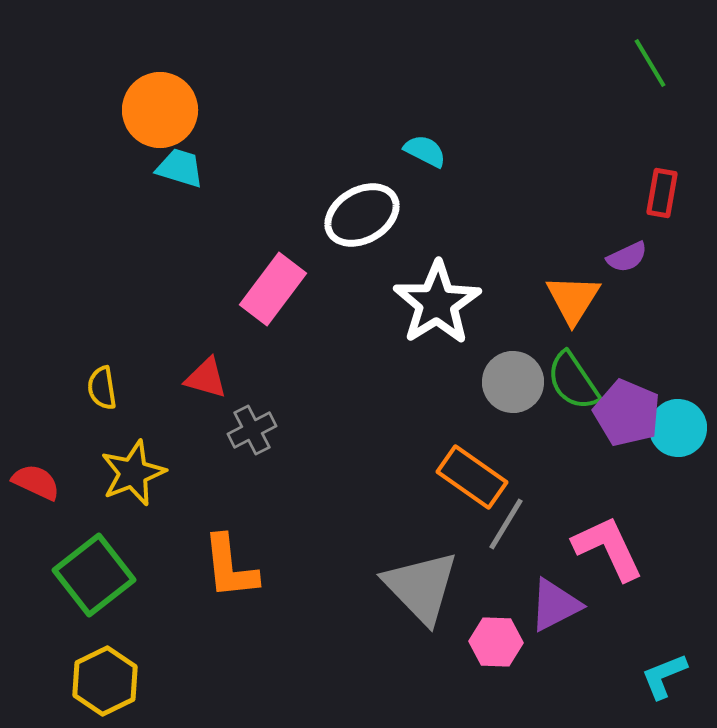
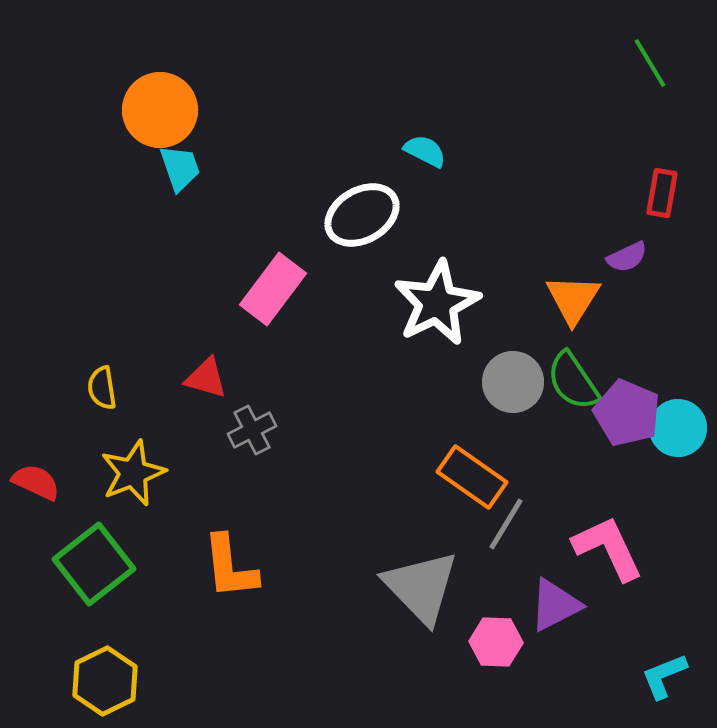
cyan trapezoid: rotated 54 degrees clockwise
white star: rotated 6 degrees clockwise
green square: moved 11 px up
